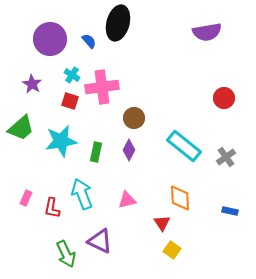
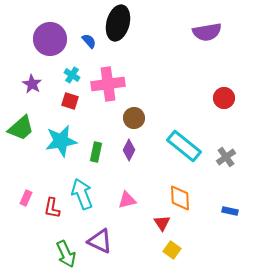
pink cross: moved 6 px right, 3 px up
